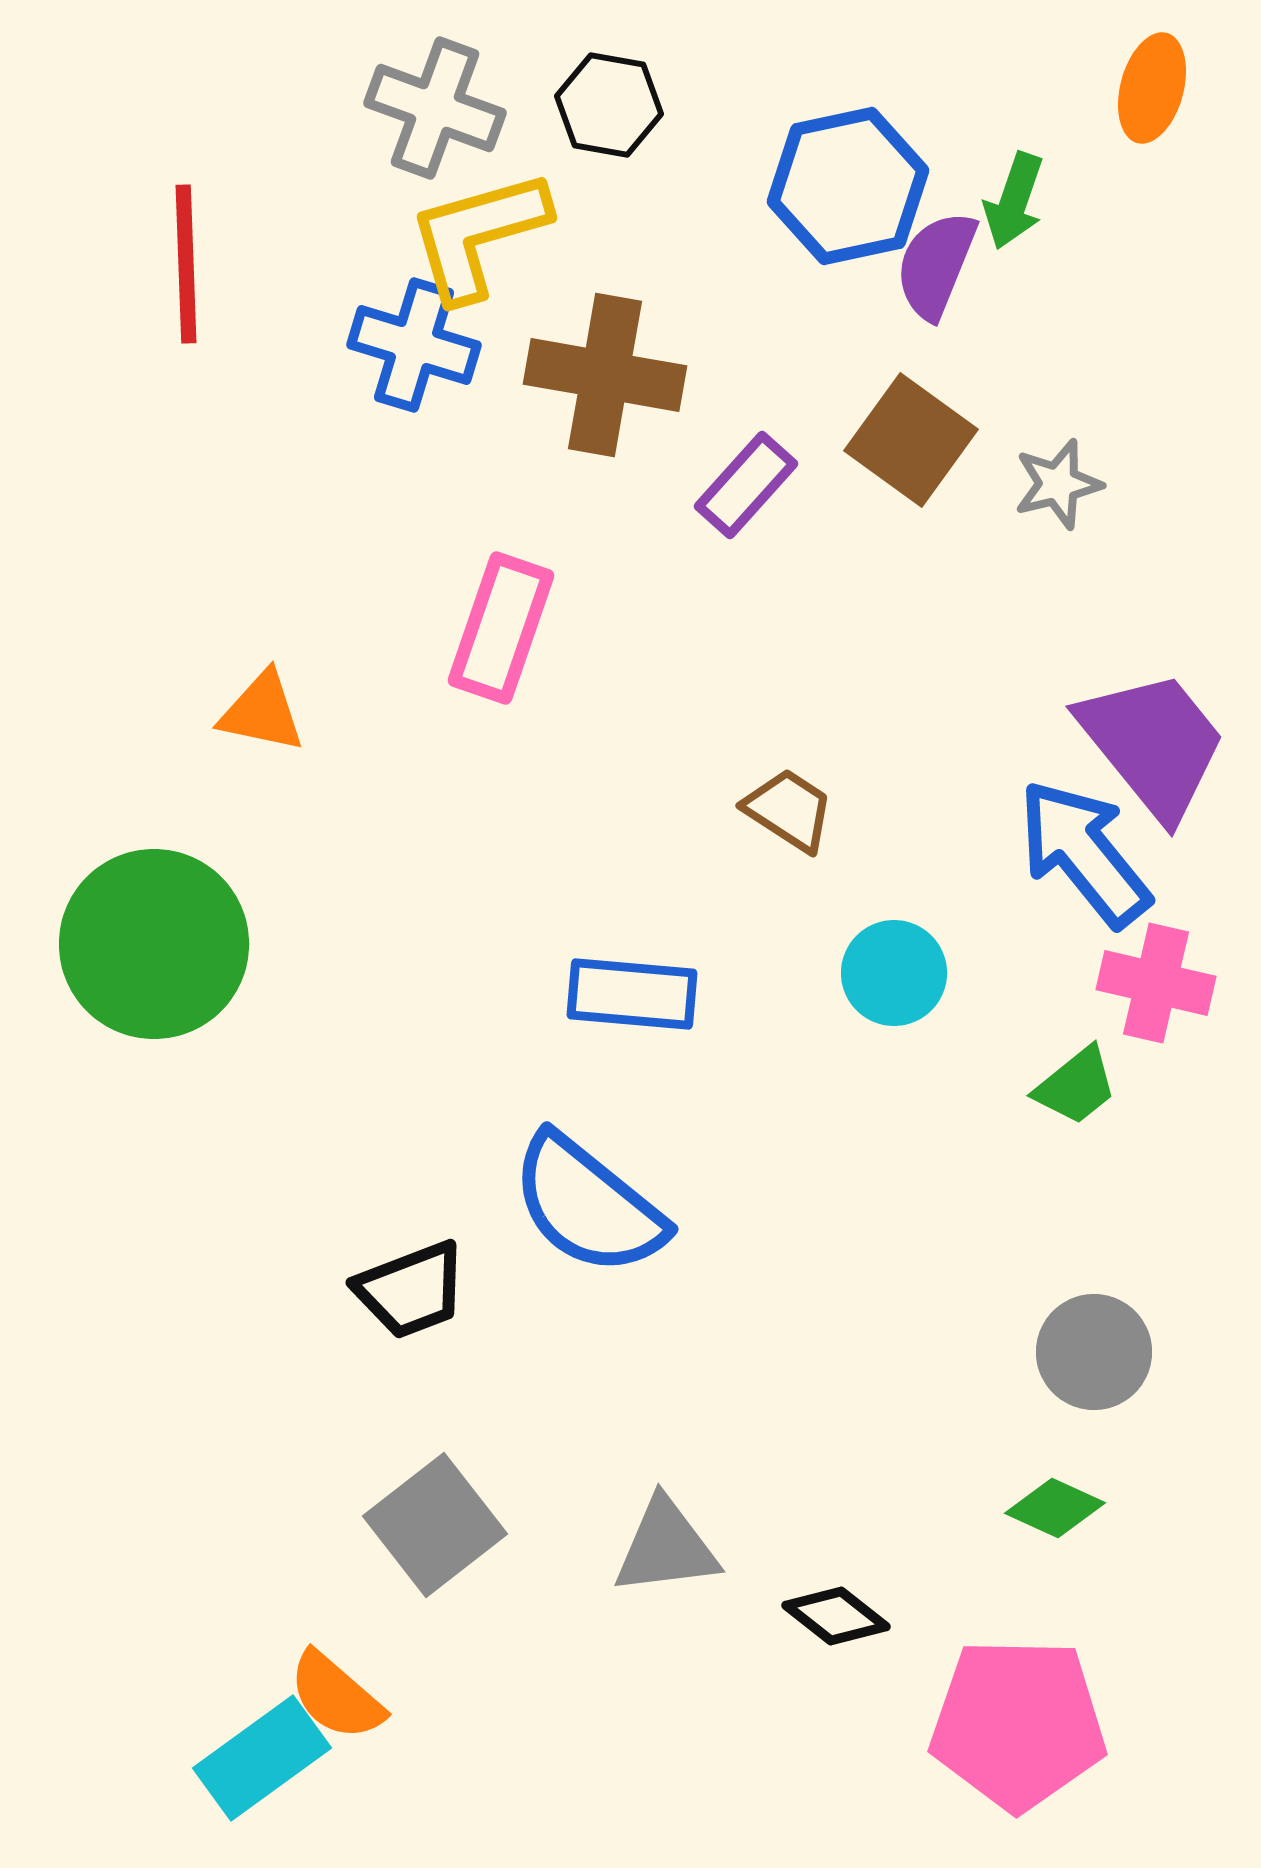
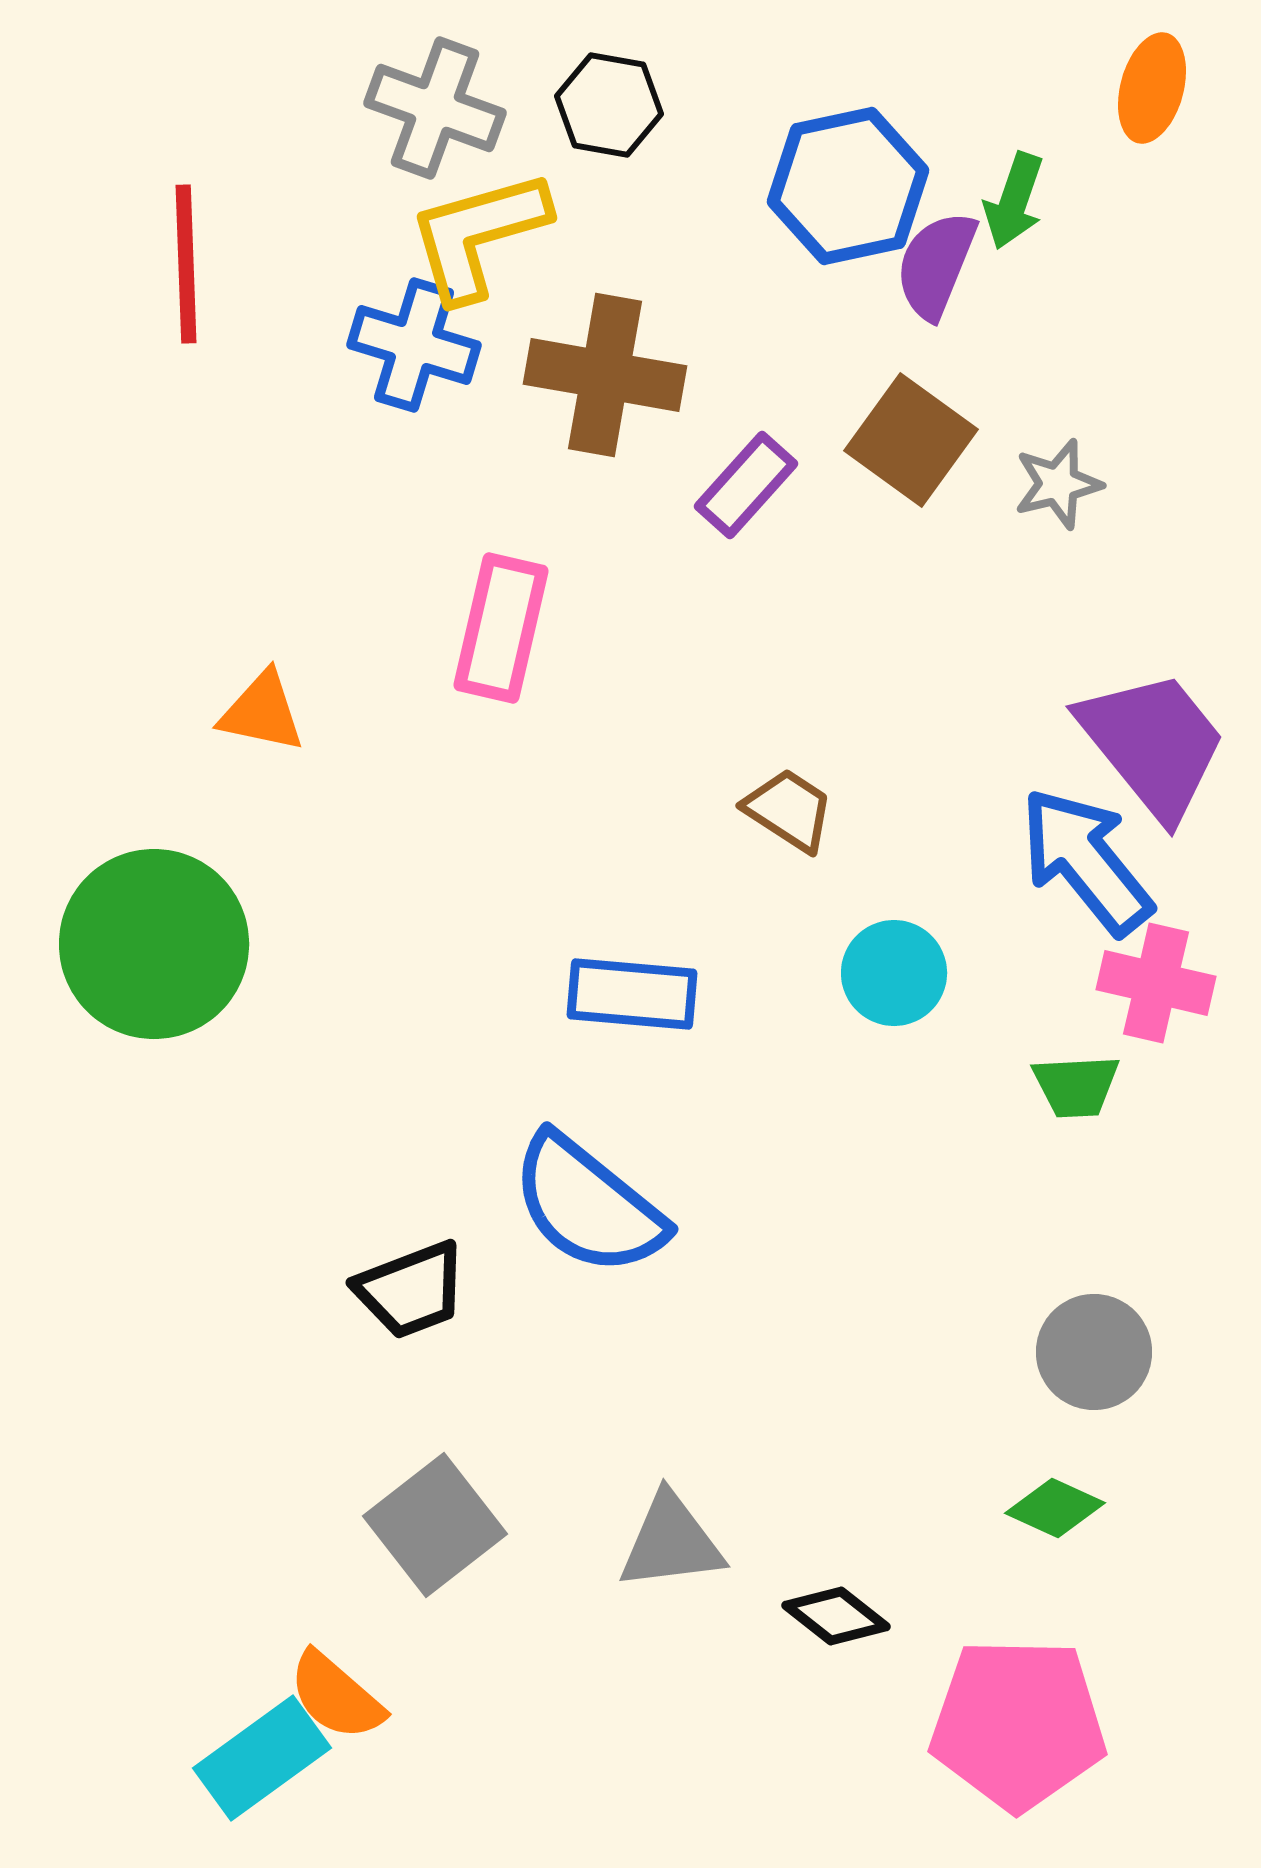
pink rectangle: rotated 6 degrees counterclockwise
blue arrow: moved 2 px right, 8 px down
green trapezoid: rotated 36 degrees clockwise
gray triangle: moved 5 px right, 5 px up
